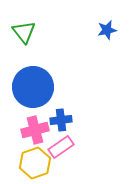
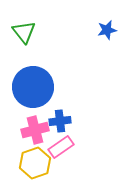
blue cross: moved 1 px left, 1 px down
